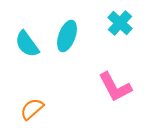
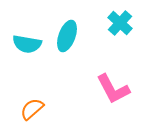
cyan semicircle: rotated 44 degrees counterclockwise
pink L-shape: moved 2 px left, 2 px down
